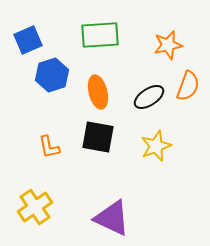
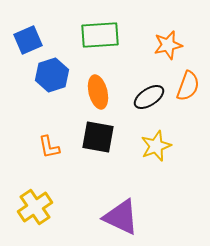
purple triangle: moved 9 px right, 1 px up
